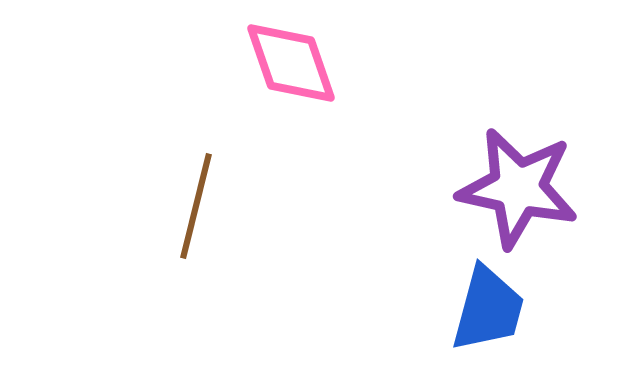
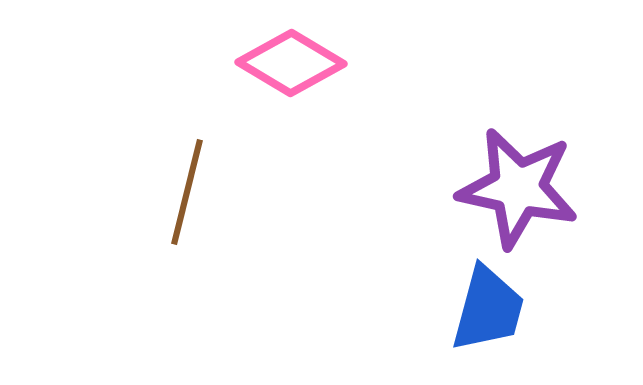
pink diamond: rotated 40 degrees counterclockwise
brown line: moved 9 px left, 14 px up
